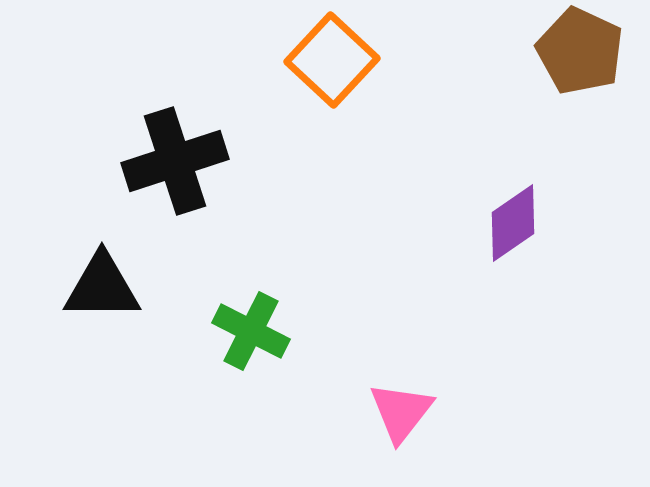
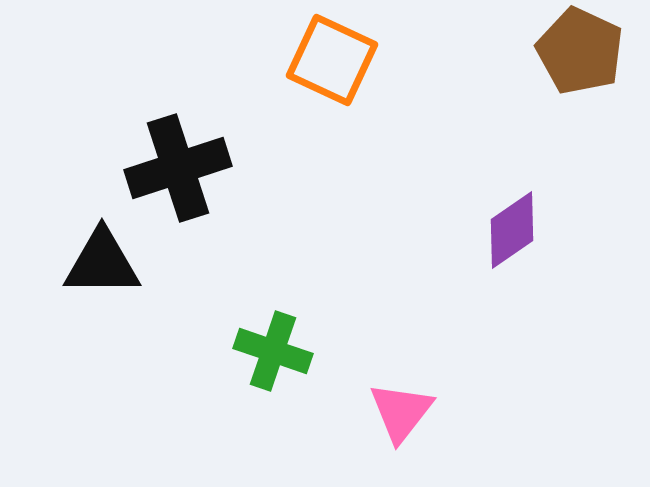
orange square: rotated 18 degrees counterclockwise
black cross: moved 3 px right, 7 px down
purple diamond: moved 1 px left, 7 px down
black triangle: moved 24 px up
green cross: moved 22 px right, 20 px down; rotated 8 degrees counterclockwise
